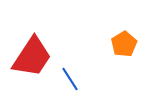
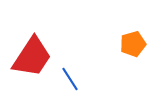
orange pentagon: moved 9 px right; rotated 15 degrees clockwise
